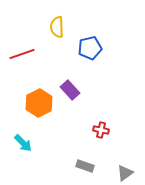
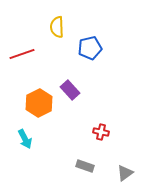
red cross: moved 2 px down
cyan arrow: moved 2 px right, 4 px up; rotated 18 degrees clockwise
